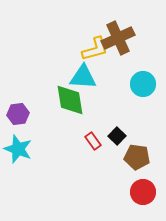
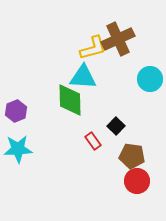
brown cross: moved 1 px down
yellow L-shape: moved 2 px left, 1 px up
cyan circle: moved 7 px right, 5 px up
green diamond: rotated 8 degrees clockwise
purple hexagon: moved 2 px left, 3 px up; rotated 15 degrees counterclockwise
black square: moved 1 px left, 10 px up
cyan star: rotated 24 degrees counterclockwise
brown pentagon: moved 5 px left, 1 px up
red circle: moved 6 px left, 11 px up
